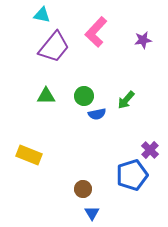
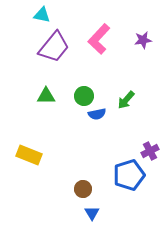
pink L-shape: moved 3 px right, 7 px down
purple cross: moved 1 px down; rotated 18 degrees clockwise
blue pentagon: moved 3 px left
